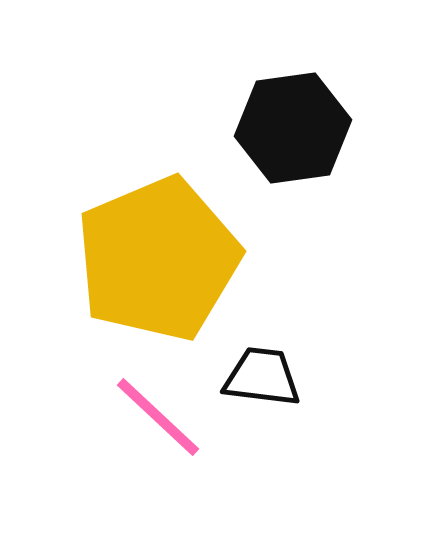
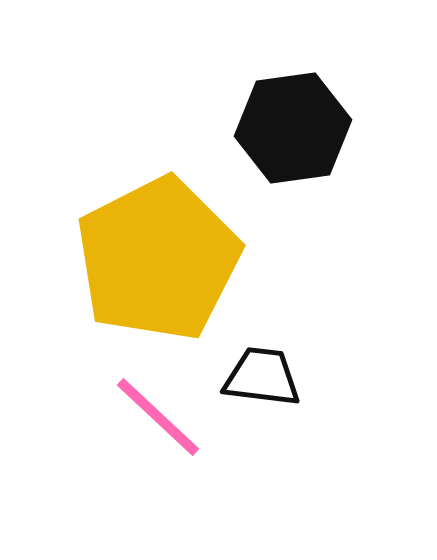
yellow pentagon: rotated 4 degrees counterclockwise
